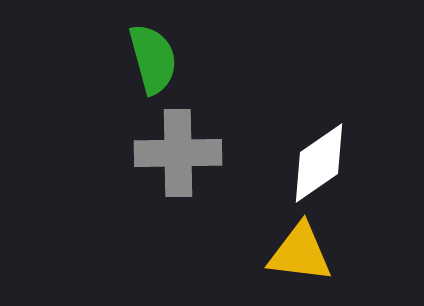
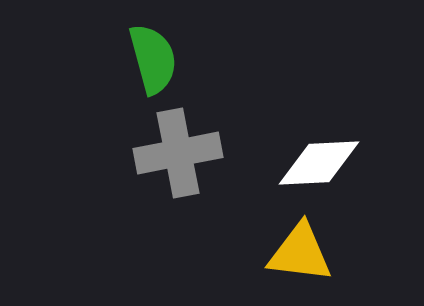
gray cross: rotated 10 degrees counterclockwise
white diamond: rotated 32 degrees clockwise
